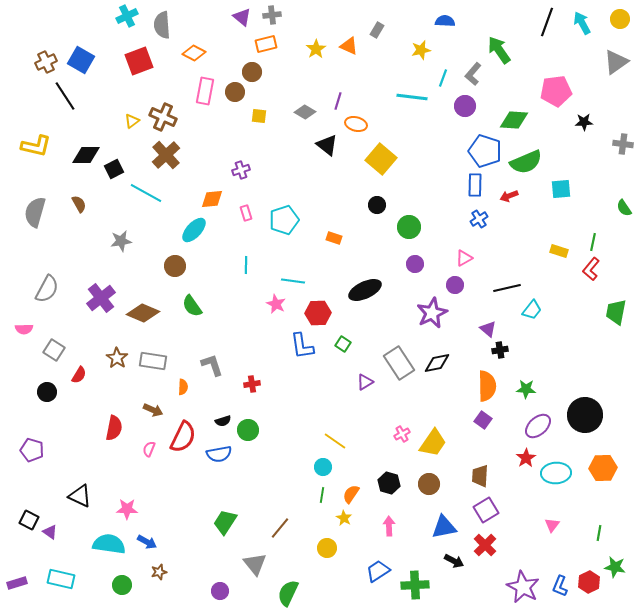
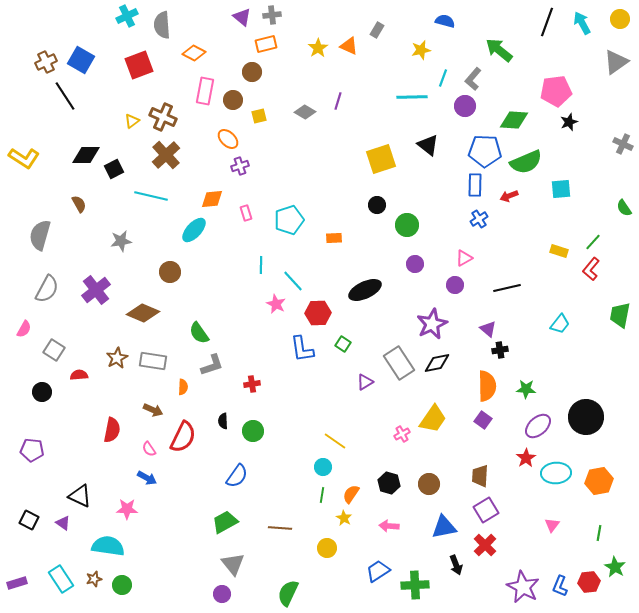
blue semicircle at (445, 21): rotated 12 degrees clockwise
yellow star at (316, 49): moved 2 px right, 1 px up
green arrow at (499, 50): rotated 16 degrees counterclockwise
red square at (139, 61): moved 4 px down
gray L-shape at (473, 74): moved 5 px down
brown circle at (235, 92): moved 2 px left, 8 px down
cyan line at (412, 97): rotated 8 degrees counterclockwise
yellow square at (259, 116): rotated 21 degrees counterclockwise
black star at (584, 122): moved 15 px left; rotated 18 degrees counterclockwise
orange ellipse at (356, 124): moved 128 px left, 15 px down; rotated 30 degrees clockwise
gray cross at (623, 144): rotated 18 degrees clockwise
black triangle at (327, 145): moved 101 px right
yellow L-shape at (36, 146): moved 12 px left, 12 px down; rotated 20 degrees clockwise
blue pentagon at (485, 151): rotated 16 degrees counterclockwise
yellow square at (381, 159): rotated 32 degrees clockwise
purple cross at (241, 170): moved 1 px left, 4 px up
cyan line at (146, 193): moved 5 px right, 3 px down; rotated 16 degrees counterclockwise
gray semicircle at (35, 212): moved 5 px right, 23 px down
cyan pentagon at (284, 220): moved 5 px right
green circle at (409, 227): moved 2 px left, 2 px up
orange rectangle at (334, 238): rotated 21 degrees counterclockwise
green line at (593, 242): rotated 30 degrees clockwise
cyan line at (246, 265): moved 15 px right
brown circle at (175, 266): moved 5 px left, 6 px down
cyan line at (293, 281): rotated 40 degrees clockwise
purple cross at (101, 298): moved 5 px left, 8 px up
green semicircle at (192, 306): moved 7 px right, 27 px down
cyan trapezoid at (532, 310): moved 28 px right, 14 px down
green trapezoid at (616, 312): moved 4 px right, 3 px down
purple star at (432, 313): moved 11 px down
pink semicircle at (24, 329): rotated 60 degrees counterclockwise
blue L-shape at (302, 346): moved 3 px down
brown star at (117, 358): rotated 10 degrees clockwise
gray L-shape at (212, 365): rotated 90 degrees clockwise
red semicircle at (79, 375): rotated 126 degrees counterclockwise
black circle at (47, 392): moved 5 px left
black circle at (585, 415): moved 1 px right, 2 px down
black semicircle at (223, 421): rotated 105 degrees clockwise
red semicircle at (114, 428): moved 2 px left, 2 px down
green circle at (248, 430): moved 5 px right, 1 px down
yellow trapezoid at (433, 443): moved 24 px up
pink semicircle at (149, 449): rotated 56 degrees counterclockwise
purple pentagon at (32, 450): rotated 10 degrees counterclockwise
blue semicircle at (219, 454): moved 18 px right, 22 px down; rotated 45 degrees counterclockwise
orange hexagon at (603, 468): moved 4 px left, 13 px down; rotated 8 degrees counterclockwise
green trapezoid at (225, 522): rotated 28 degrees clockwise
pink arrow at (389, 526): rotated 84 degrees counterclockwise
brown line at (280, 528): rotated 55 degrees clockwise
purple triangle at (50, 532): moved 13 px right, 9 px up
blue arrow at (147, 542): moved 64 px up
cyan semicircle at (109, 544): moved 1 px left, 2 px down
black arrow at (454, 561): moved 2 px right, 4 px down; rotated 42 degrees clockwise
gray triangle at (255, 564): moved 22 px left
green star at (615, 567): rotated 20 degrees clockwise
brown star at (159, 572): moved 65 px left, 7 px down
cyan rectangle at (61, 579): rotated 44 degrees clockwise
red hexagon at (589, 582): rotated 20 degrees clockwise
purple circle at (220, 591): moved 2 px right, 3 px down
